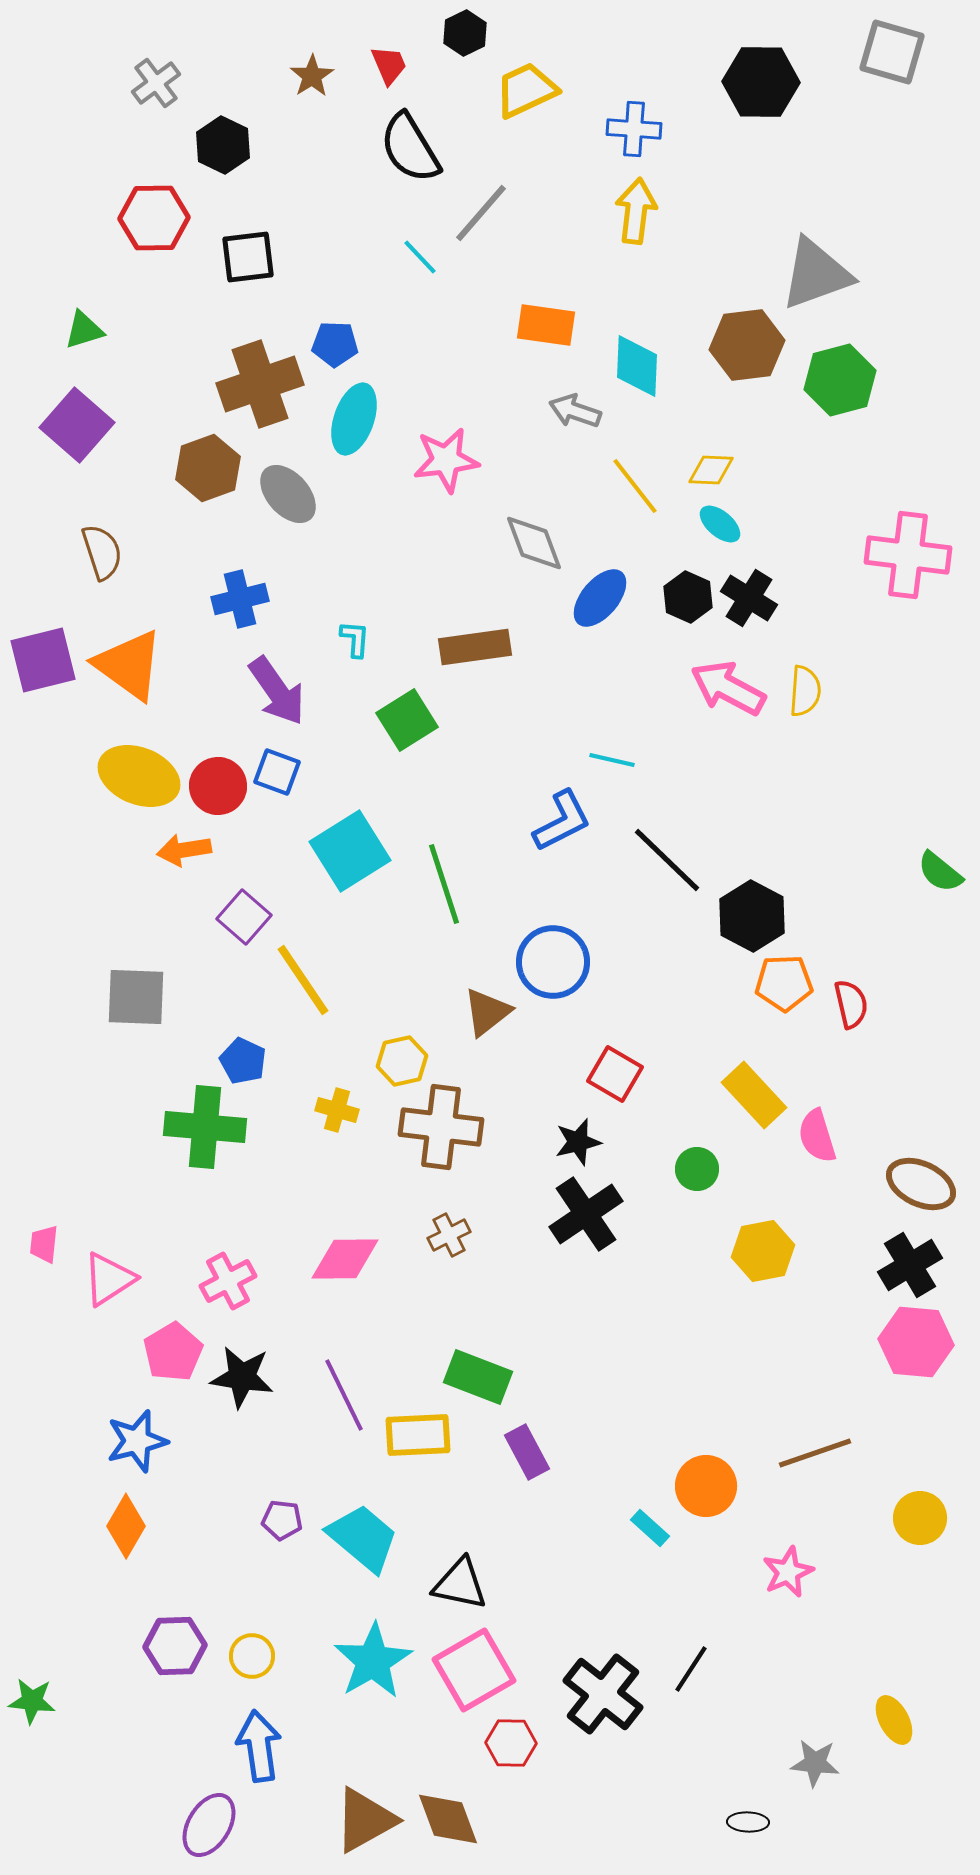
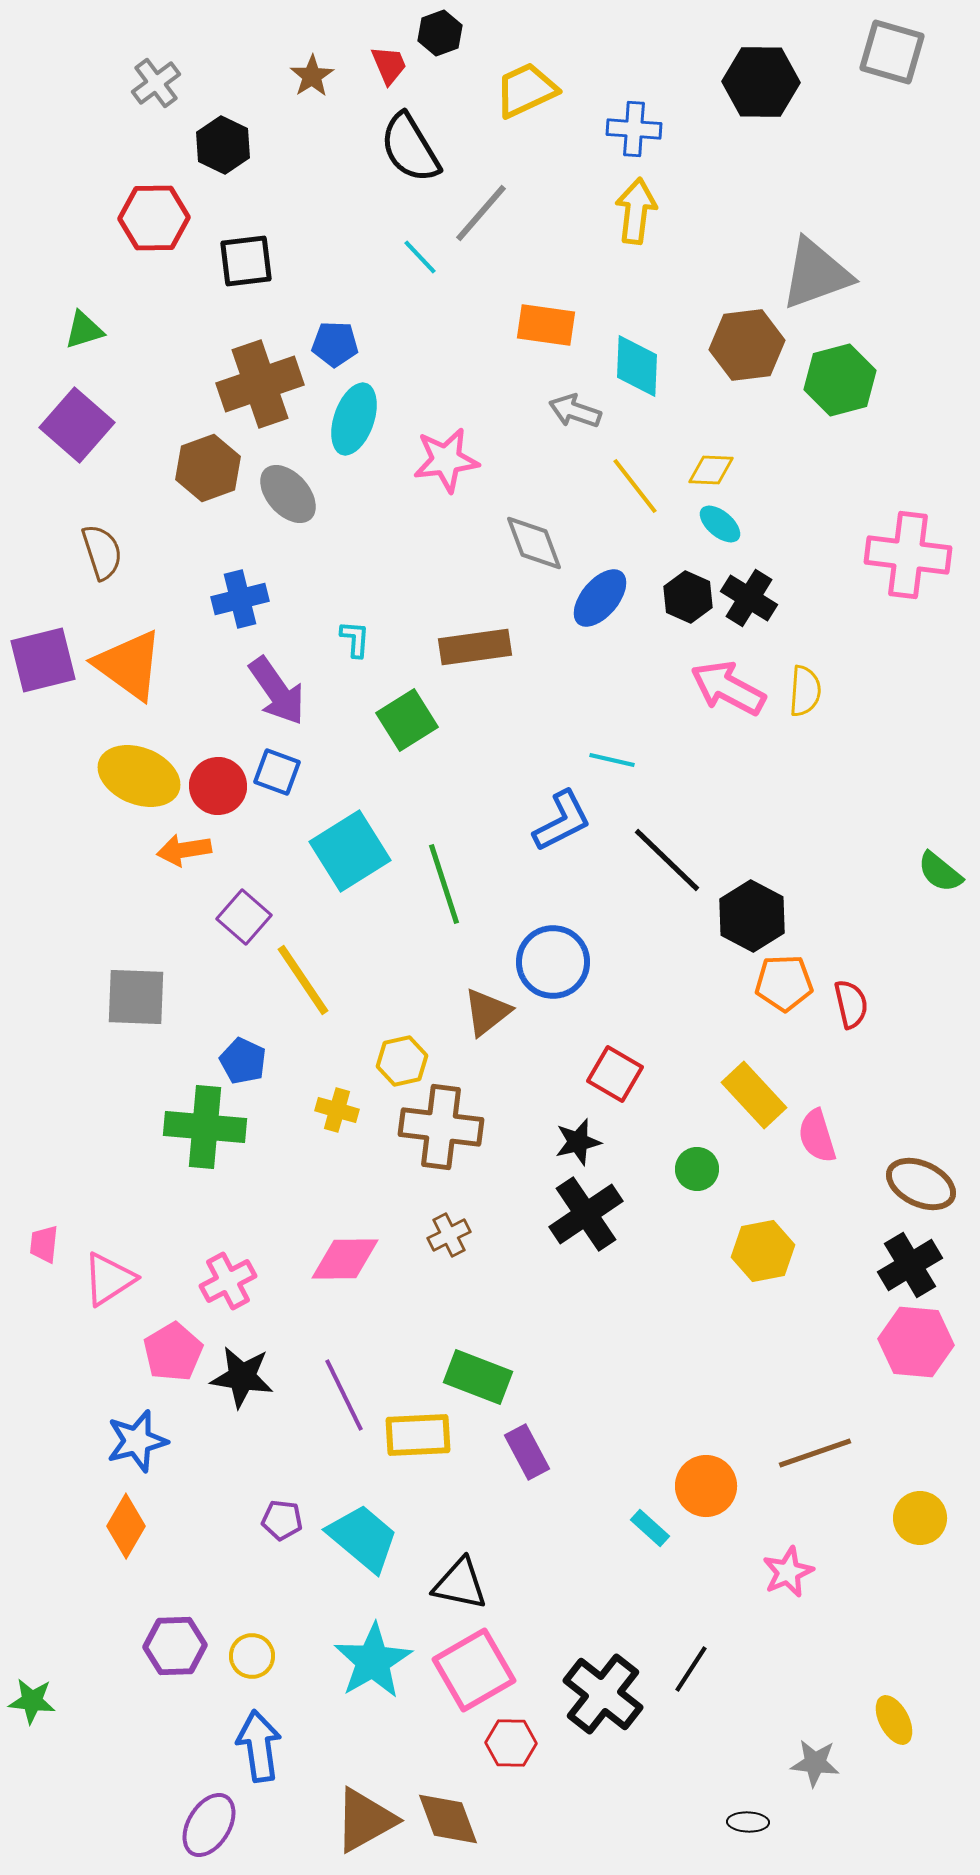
black hexagon at (465, 33): moved 25 px left; rotated 6 degrees clockwise
black square at (248, 257): moved 2 px left, 4 px down
